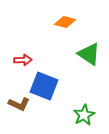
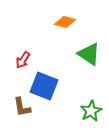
red arrow: rotated 126 degrees clockwise
brown L-shape: moved 3 px right, 3 px down; rotated 55 degrees clockwise
green star: moved 7 px right, 4 px up
